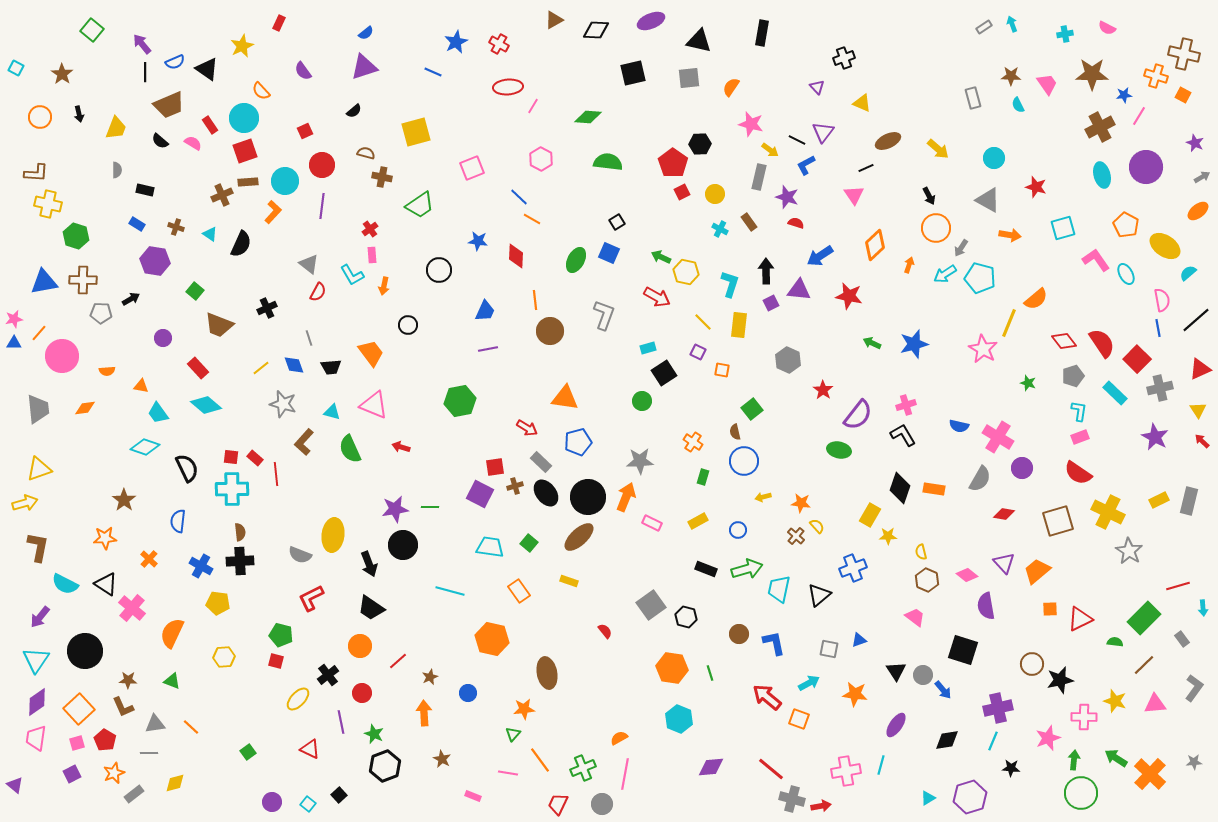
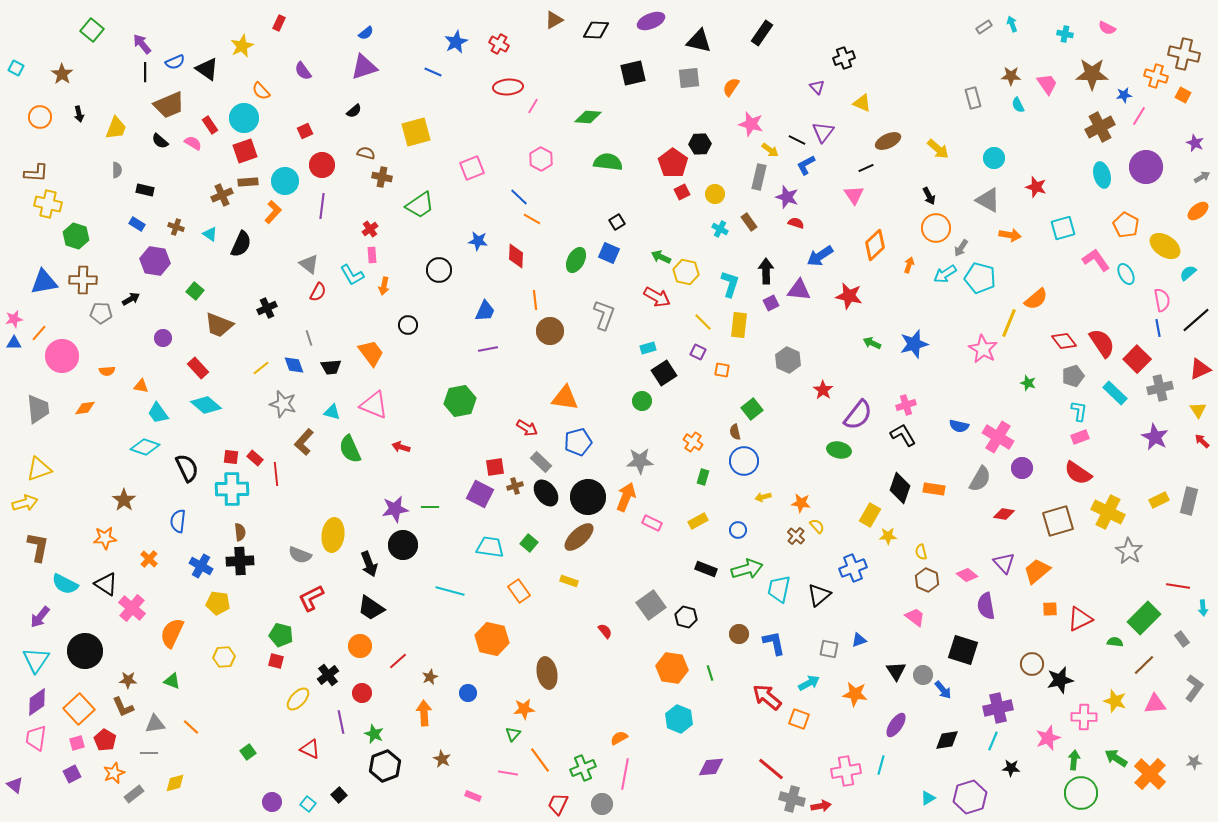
black rectangle at (762, 33): rotated 25 degrees clockwise
cyan cross at (1065, 34): rotated 21 degrees clockwise
red line at (1178, 586): rotated 25 degrees clockwise
